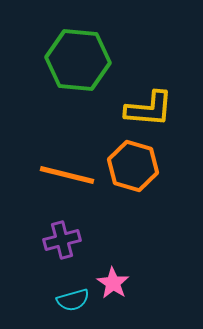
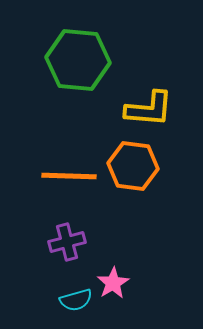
orange hexagon: rotated 9 degrees counterclockwise
orange line: moved 2 px right, 1 px down; rotated 12 degrees counterclockwise
purple cross: moved 5 px right, 2 px down
pink star: rotated 8 degrees clockwise
cyan semicircle: moved 3 px right
